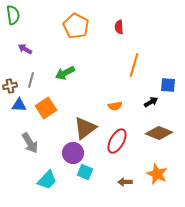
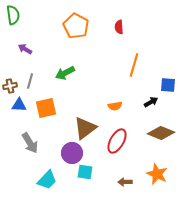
gray line: moved 1 px left, 1 px down
orange square: rotated 20 degrees clockwise
brown diamond: moved 2 px right
purple circle: moved 1 px left
cyan square: rotated 14 degrees counterclockwise
